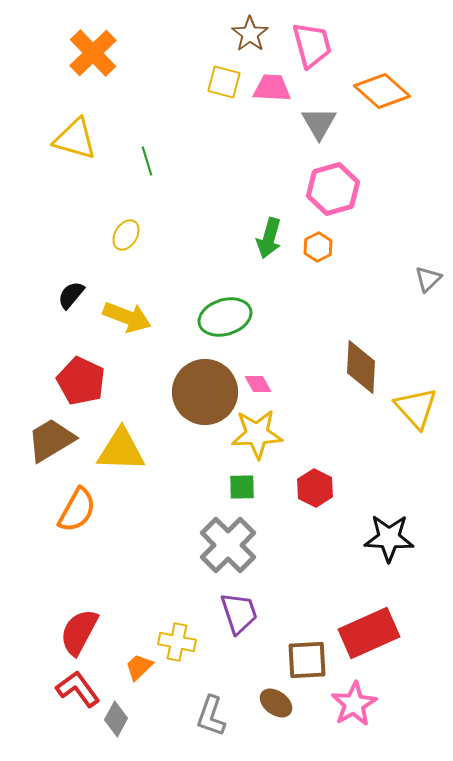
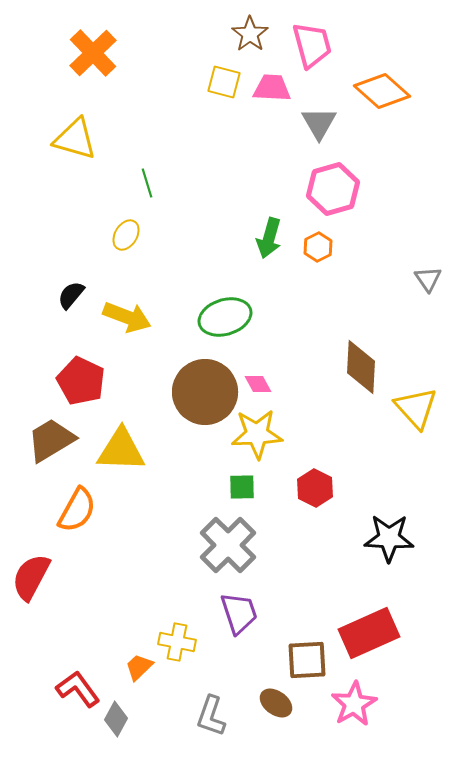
green line at (147, 161): moved 22 px down
gray triangle at (428, 279): rotated 20 degrees counterclockwise
red semicircle at (79, 632): moved 48 px left, 55 px up
